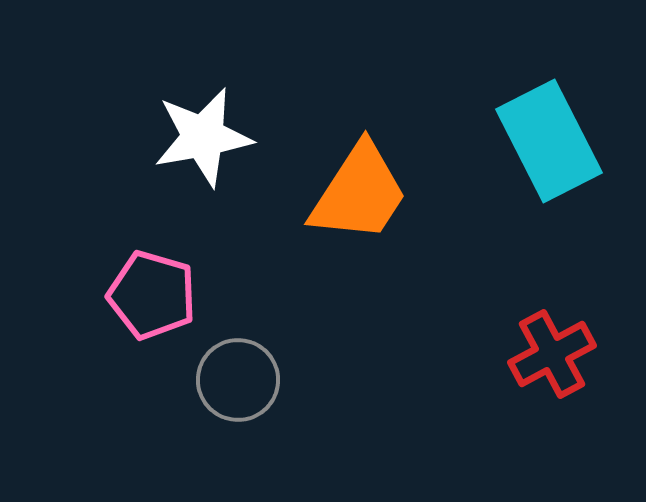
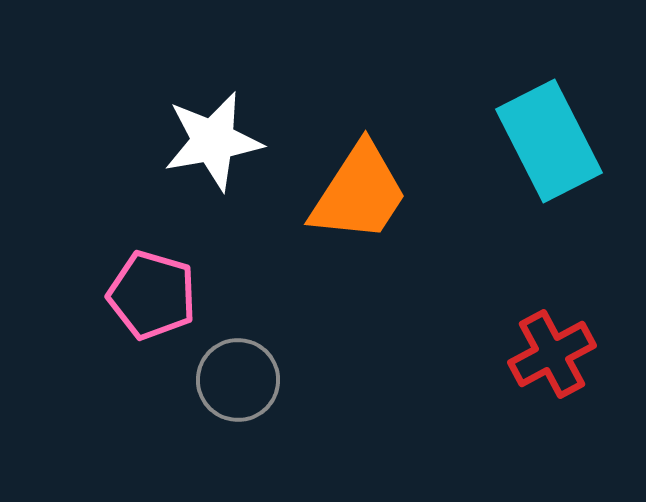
white star: moved 10 px right, 4 px down
